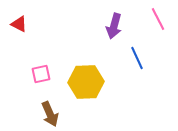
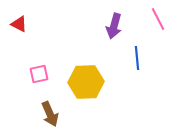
blue line: rotated 20 degrees clockwise
pink square: moved 2 px left
